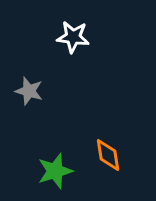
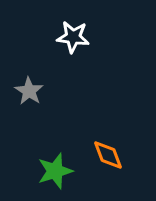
gray star: rotated 16 degrees clockwise
orange diamond: rotated 12 degrees counterclockwise
